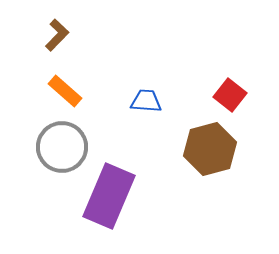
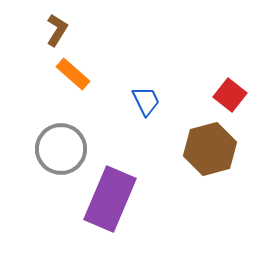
brown L-shape: moved 5 px up; rotated 12 degrees counterclockwise
orange rectangle: moved 8 px right, 17 px up
blue trapezoid: rotated 60 degrees clockwise
gray circle: moved 1 px left, 2 px down
purple rectangle: moved 1 px right, 3 px down
